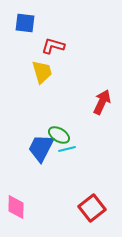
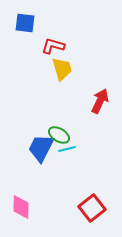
yellow trapezoid: moved 20 px right, 3 px up
red arrow: moved 2 px left, 1 px up
pink diamond: moved 5 px right
